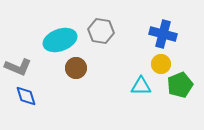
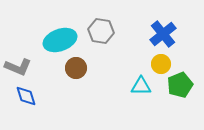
blue cross: rotated 36 degrees clockwise
